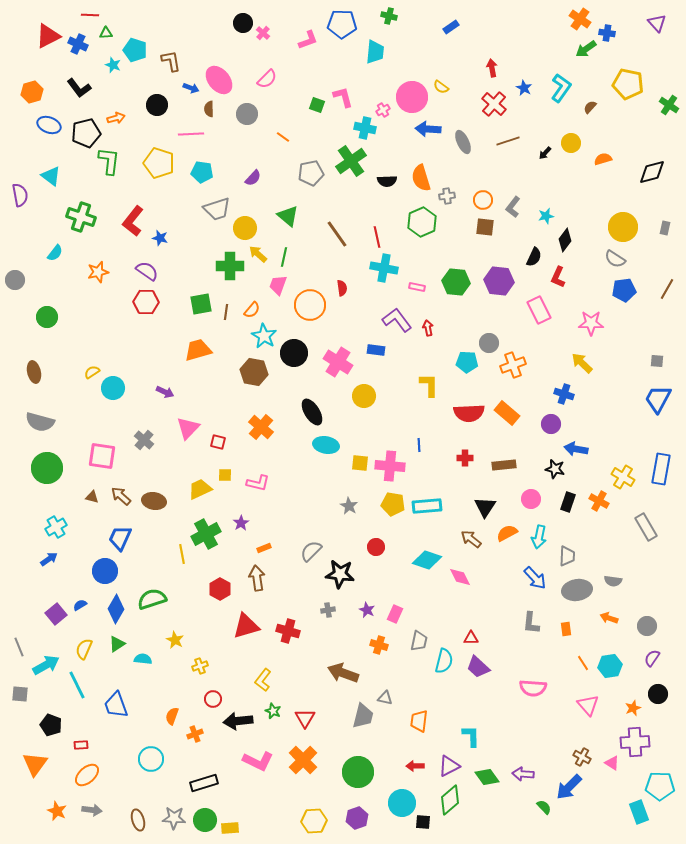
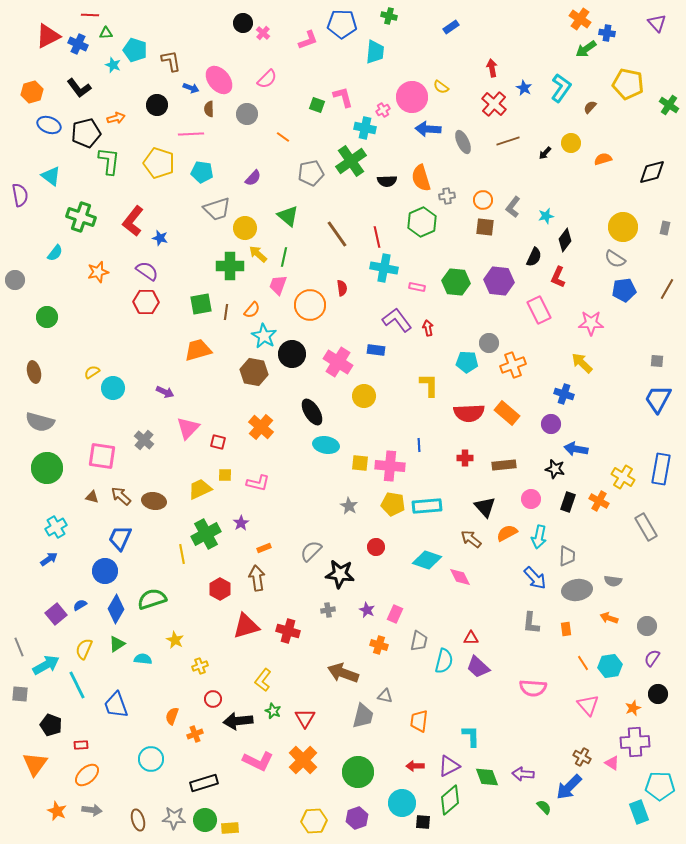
black circle at (294, 353): moved 2 px left, 1 px down
black triangle at (485, 507): rotated 15 degrees counterclockwise
gray triangle at (385, 698): moved 2 px up
green diamond at (487, 777): rotated 15 degrees clockwise
